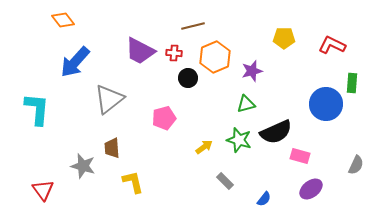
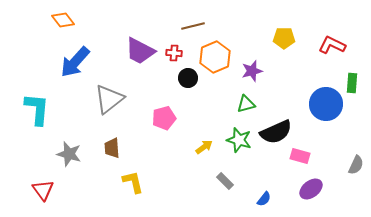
gray star: moved 14 px left, 12 px up
